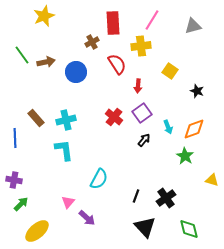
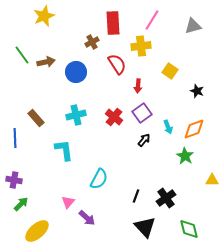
cyan cross: moved 10 px right, 5 px up
yellow triangle: rotated 16 degrees counterclockwise
